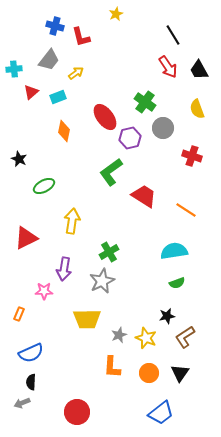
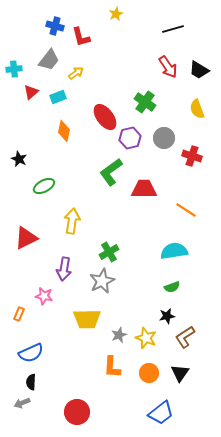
black line at (173, 35): moved 6 px up; rotated 75 degrees counterclockwise
black trapezoid at (199, 70): rotated 30 degrees counterclockwise
gray circle at (163, 128): moved 1 px right, 10 px down
red trapezoid at (144, 196): moved 7 px up; rotated 32 degrees counterclockwise
green semicircle at (177, 283): moved 5 px left, 4 px down
pink star at (44, 291): moved 5 px down; rotated 12 degrees clockwise
